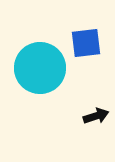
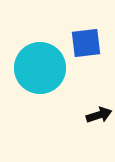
black arrow: moved 3 px right, 1 px up
